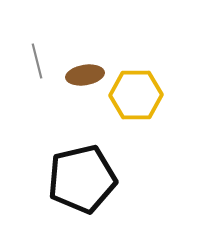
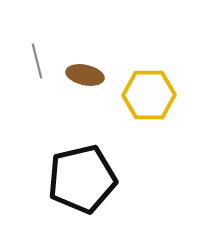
brown ellipse: rotated 21 degrees clockwise
yellow hexagon: moved 13 px right
